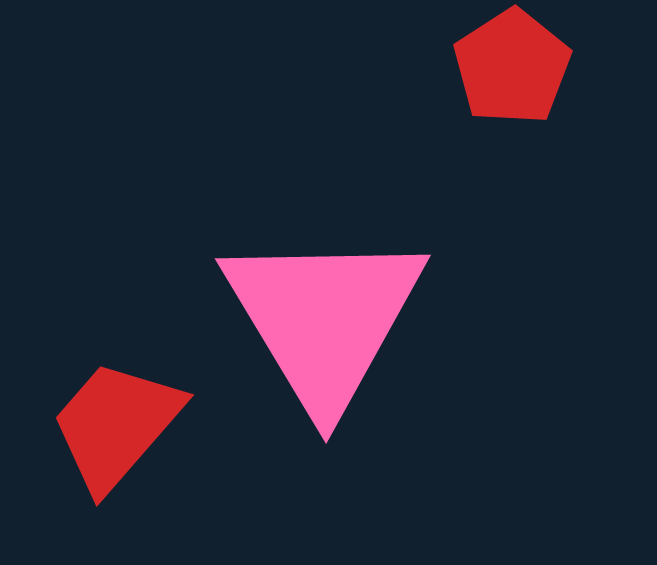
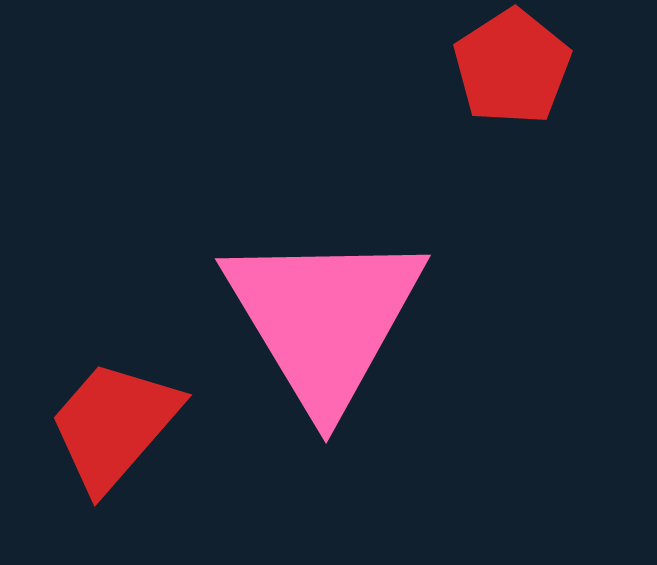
red trapezoid: moved 2 px left
